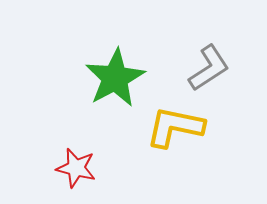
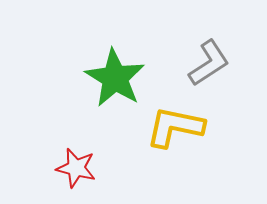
gray L-shape: moved 5 px up
green star: rotated 12 degrees counterclockwise
